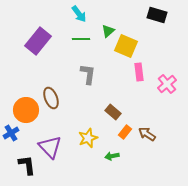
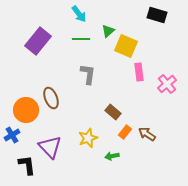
blue cross: moved 1 px right, 2 px down
